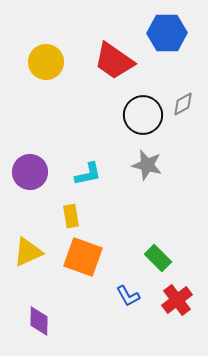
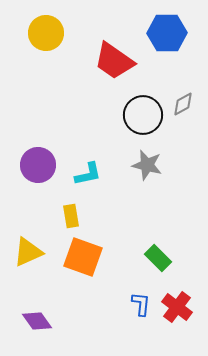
yellow circle: moved 29 px up
purple circle: moved 8 px right, 7 px up
blue L-shape: moved 13 px right, 8 px down; rotated 145 degrees counterclockwise
red cross: moved 7 px down; rotated 16 degrees counterclockwise
purple diamond: moved 2 px left; rotated 36 degrees counterclockwise
